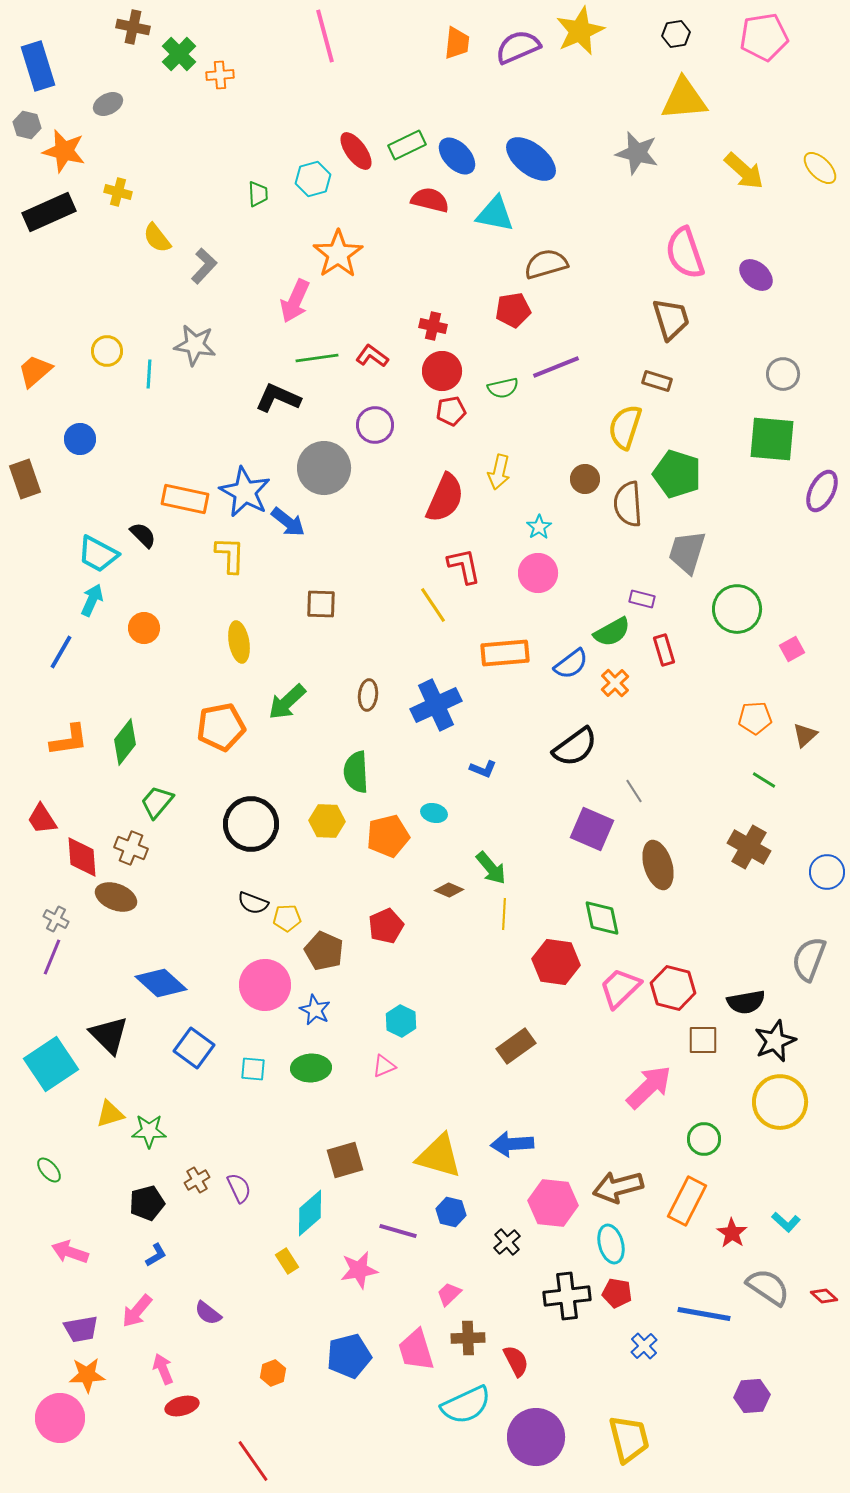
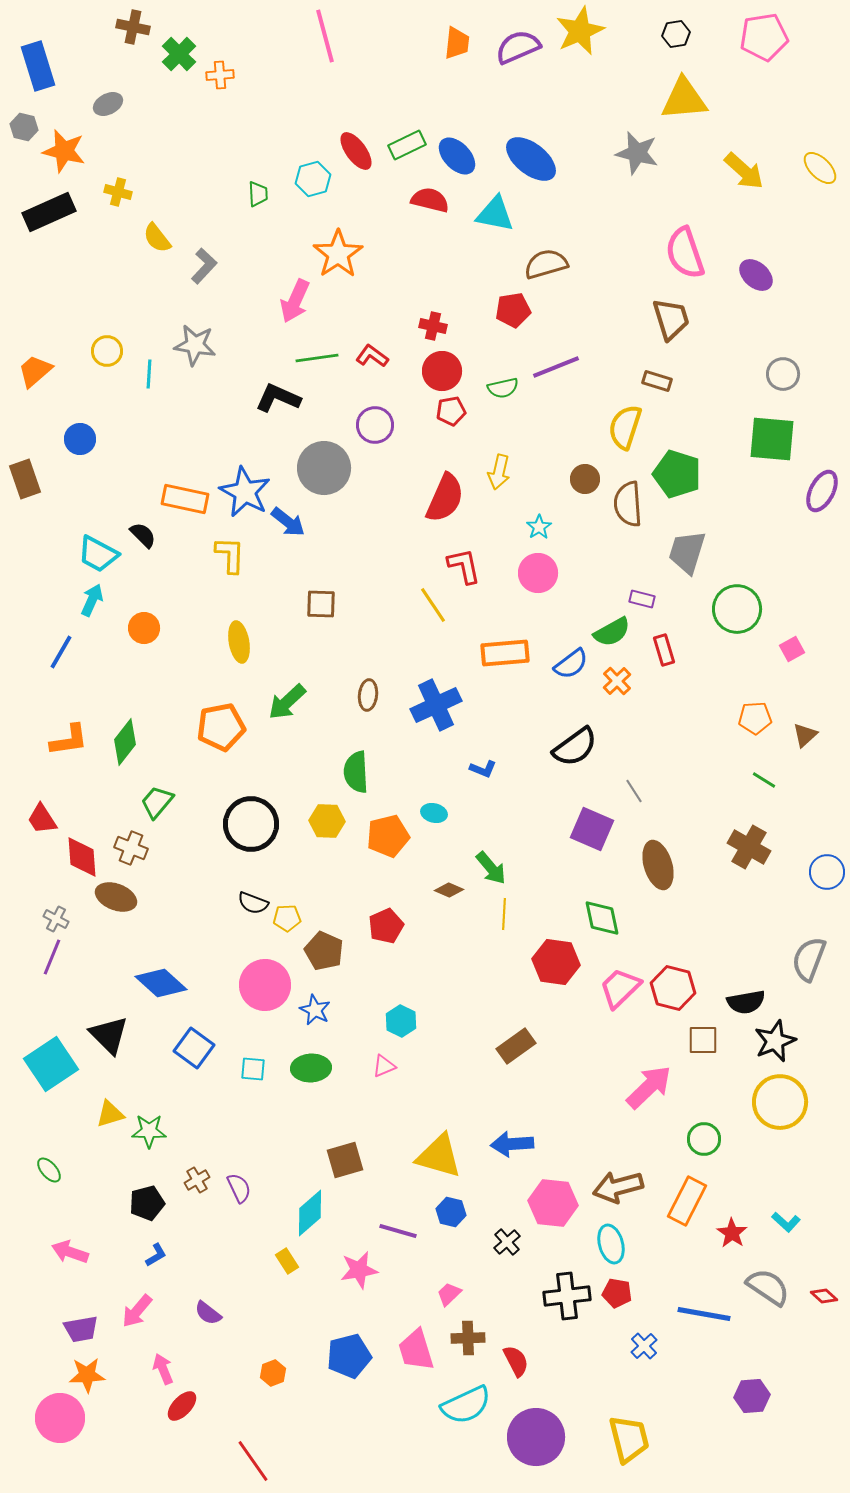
gray hexagon at (27, 125): moved 3 px left, 2 px down
orange cross at (615, 683): moved 2 px right, 2 px up
red ellipse at (182, 1406): rotated 32 degrees counterclockwise
